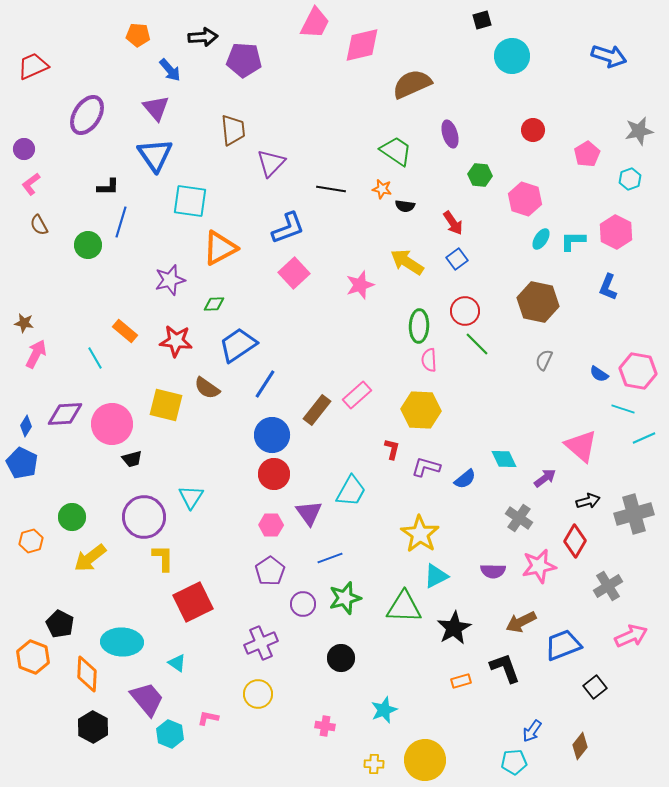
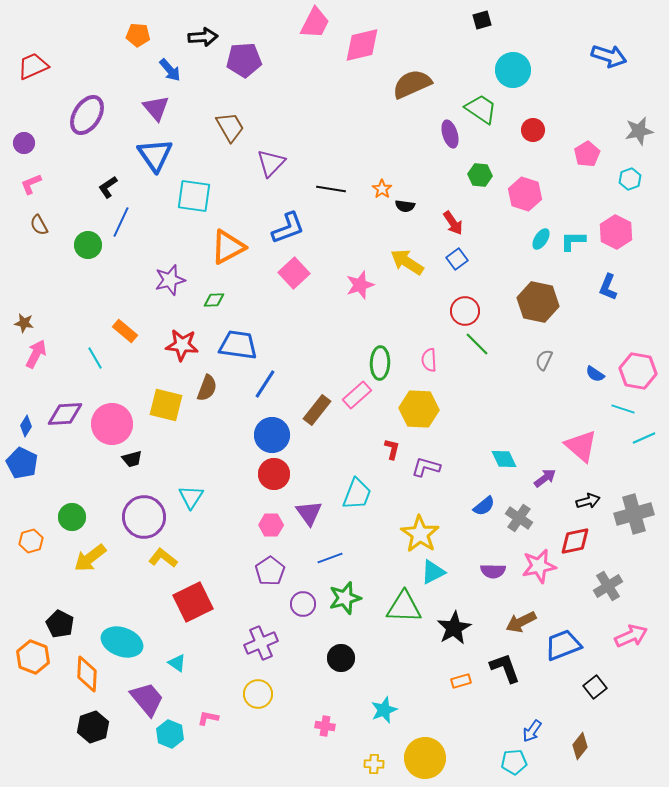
cyan circle at (512, 56): moved 1 px right, 14 px down
purple pentagon at (244, 60): rotated 8 degrees counterclockwise
brown trapezoid at (233, 130): moved 3 px left, 3 px up; rotated 24 degrees counterclockwise
purple circle at (24, 149): moved 6 px up
green trapezoid at (396, 151): moved 85 px right, 42 px up
pink L-shape at (31, 184): rotated 15 degrees clockwise
black L-shape at (108, 187): rotated 145 degrees clockwise
orange star at (382, 189): rotated 24 degrees clockwise
pink hexagon at (525, 199): moved 5 px up
cyan square at (190, 201): moved 4 px right, 5 px up
blue line at (121, 222): rotated 8 degrees clockwise
orange triangle at (220, 248): moved 8 px right, 1 px up
green diamond at (214, 304): moved 4 px up
green ellipse at (419, 326): moved 39 px left, 37 px down
red star at (176, 341): moved 6 px right, 4 px down
blue trapezoid at (238, 345): rotated 42 degrees clockwise
blue semicircle at (599, 374): moved 4 px left
brown semicircle at (207, 388): rotated 104 degrees counterclockwise
yellow hexagon at (421, 410): moved 2 px left, 1 px up
blue semicircle at (465, 479): moved 19 px right, 27 px down
cyan trapezoid at (351, 491): moved 6 px right, 3 px down; rotated 8 degrees counterclockwise
red diamond at (575, 541): rotated 48 degrees clockwise
yellow L-shape at (163, 558): rotated 52 degrees counterclockwise
cyan triangle at (436, 576): moved 3 px left, 4 px up
cyan ellipse at (122, 642): rotated 18 degrees clockwise
black hexagon at (93, 727): rotated 12 degrees clockwise
yellow circle at (425, 760): moved 2 px up
